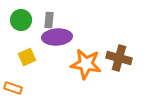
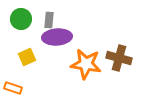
green circle: moved 1 px up
